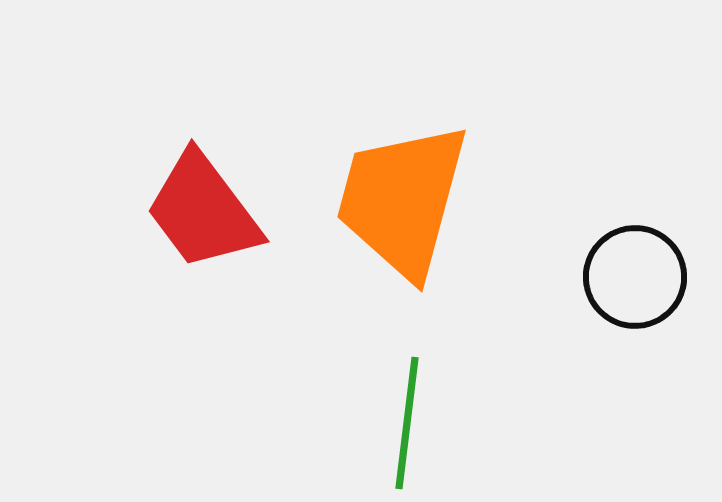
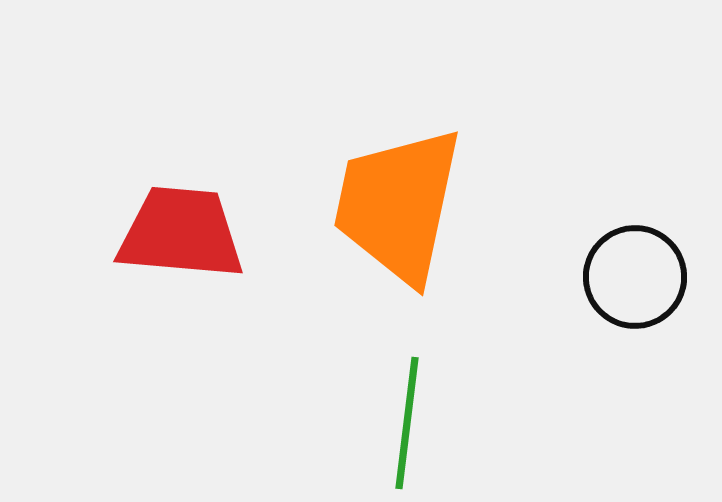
orange trapezoid: moved 4 px left, 5 px down; rotated 3 degrees counterclockwise
red trapezoid: moved 22 px left, 22 px down; rotated 132 degrees clockwise
